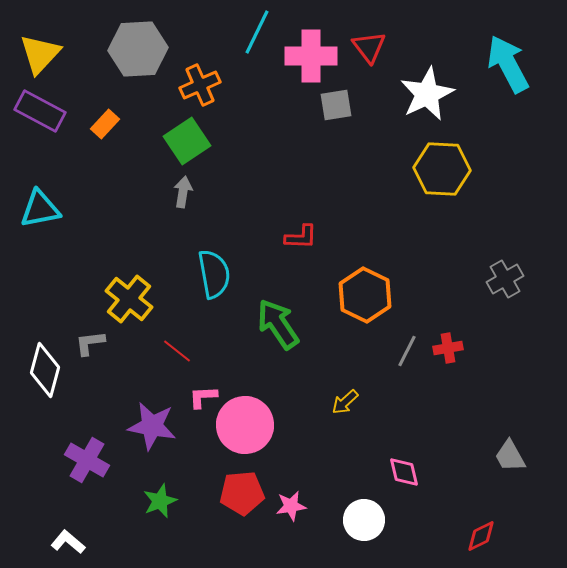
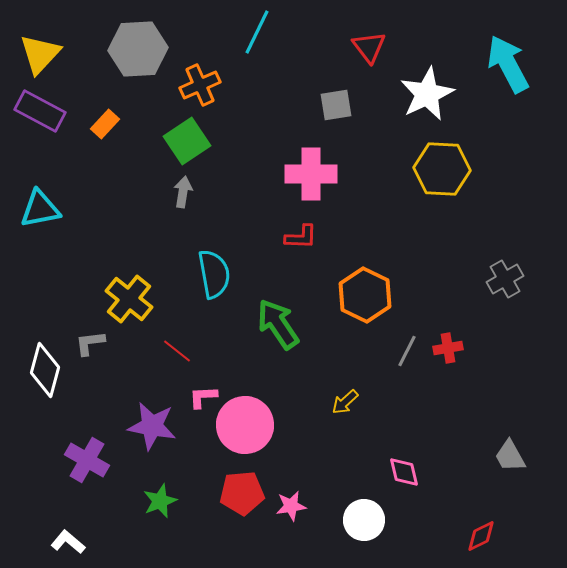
pink cross: moved 118 px down
